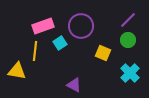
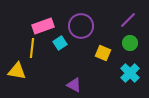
green circle: moved 2 px right, 3 px down
yellow line: moved 3 px left, 3 px up
